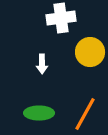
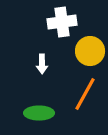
white cross: moved 1 px right, 4 px down
yellow circle: moved 1 px up
orange line: moved 20 px up
